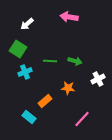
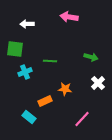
white arrow: rotated 40 degrees clockwise
green square: moved 3 px left; rotated 24 degrees counterclockwise
green arrow: moved 16 px right, 4 px up
white cross: moved 4 px down; rotated 16 degrees counterclockwise
orange star: moved 3 px left, 1 px down
orange rectangle: rotated 16 degrees clockwise
